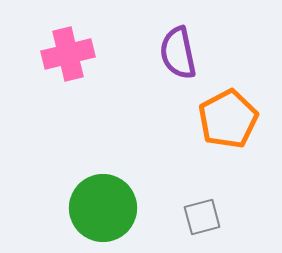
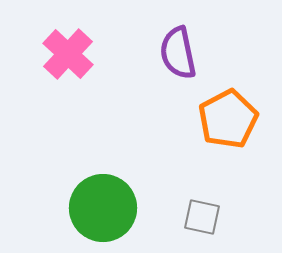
pink cross: rotated 33 degrees counterclockwise
gray square: rotated 27 degrees clockwise
